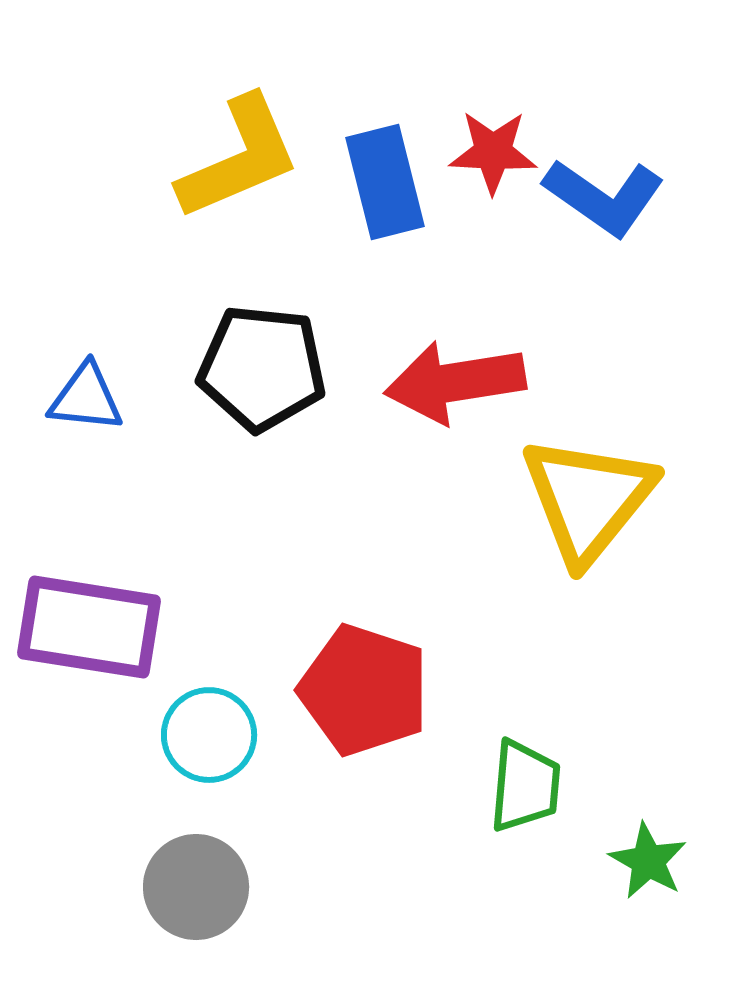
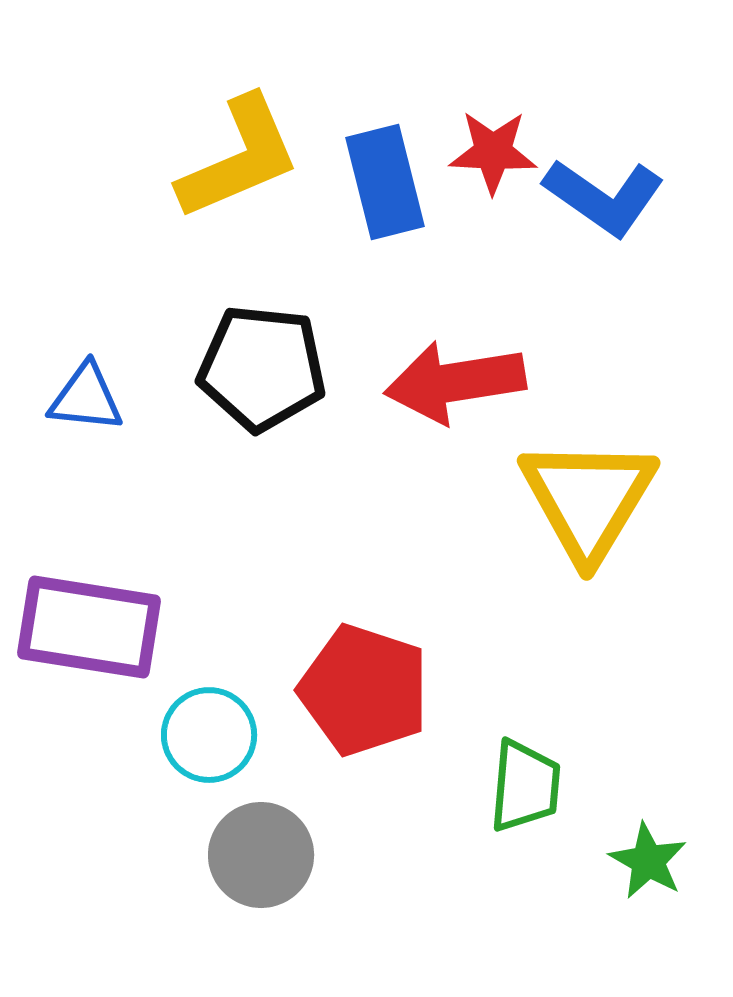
yellow triangle: rotated 8 degrees counterclockwise
gray circle: moved 65 px right, 32 px up
